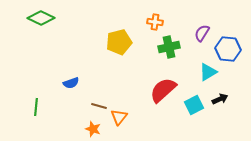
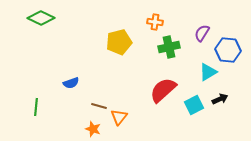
blue hexagon: moved 1 px down
